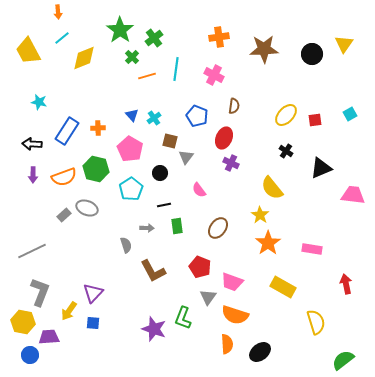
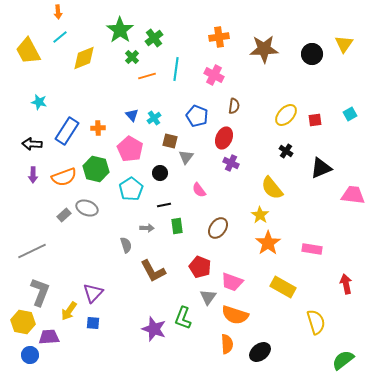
cyan line at (62, 38): moved 2 px left, 1 px up
